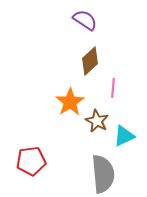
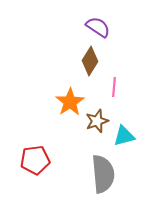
purple semicircle: moved 13 px right, 7 px down
brown diamond: rotated 16 degrees counterclockwise
pink line: moved 1 px right, 1 px up
brown star: rotated 25 degrees clockwise
cyan triangle: rotated 10 degrees clockwise
red pentagon: moved 4 px right, 1 px up
